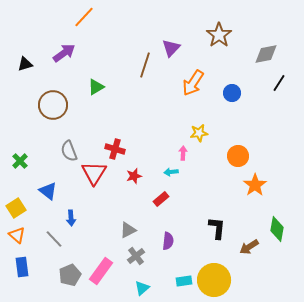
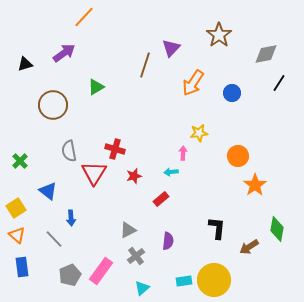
gray semicircle: rotated 10 degrees clockwise
